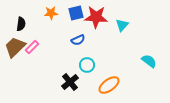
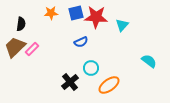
blue semicircle: moved 3 px right, 2 px down
pink rectangle: moved 2 px down
cyan circle: moved 4 px right, 3 px down
